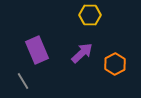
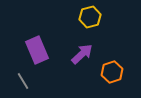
yellow hexagon: moved 2 px down; rotated 15 degrees counterclockwise
purple arrow: moved 1 px down
orange hexagon: moved 3 px left, 8 px down; rotated 10 degrees clockwise
